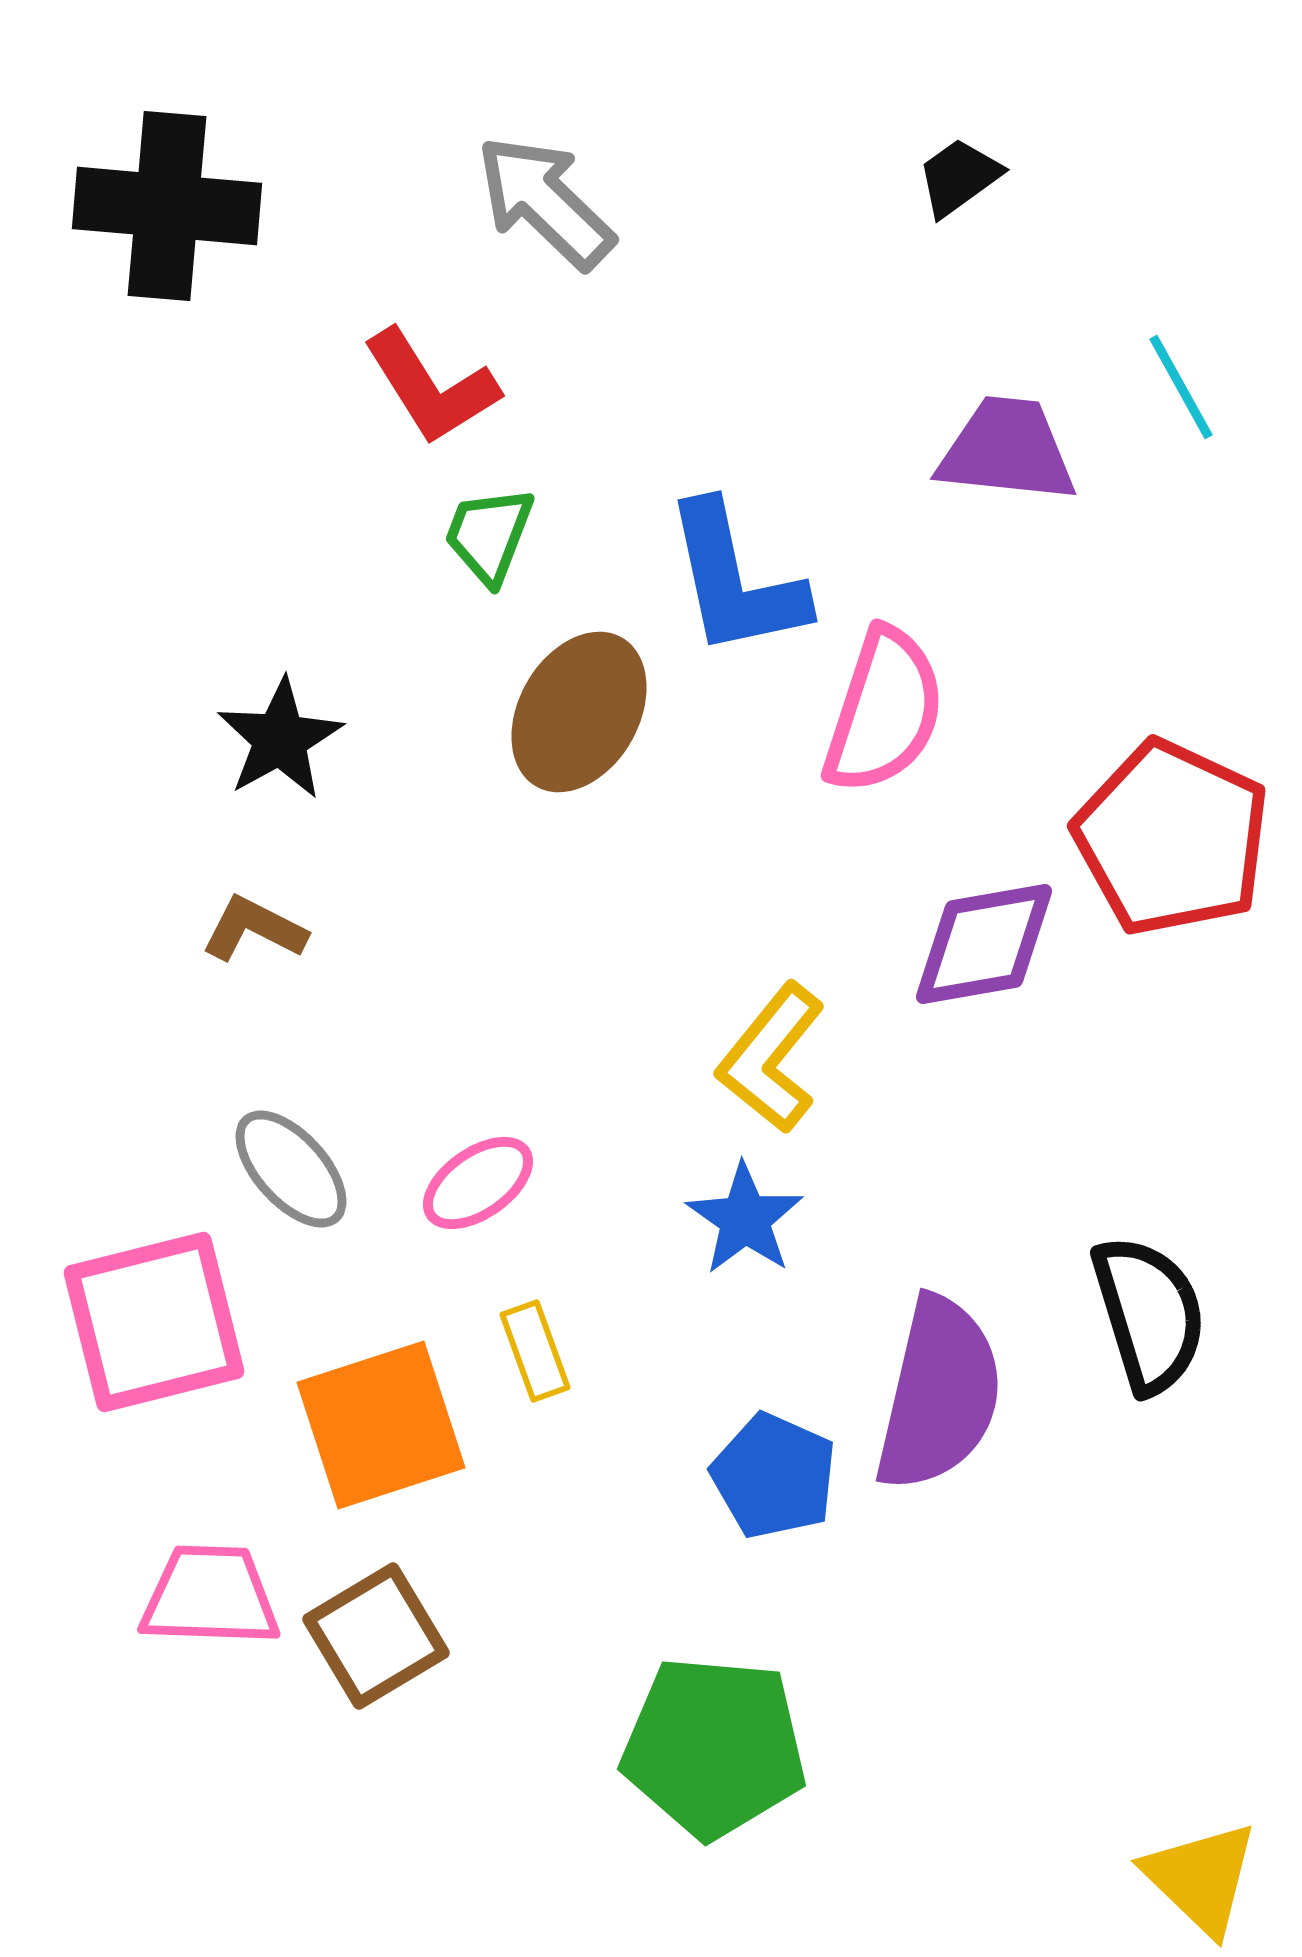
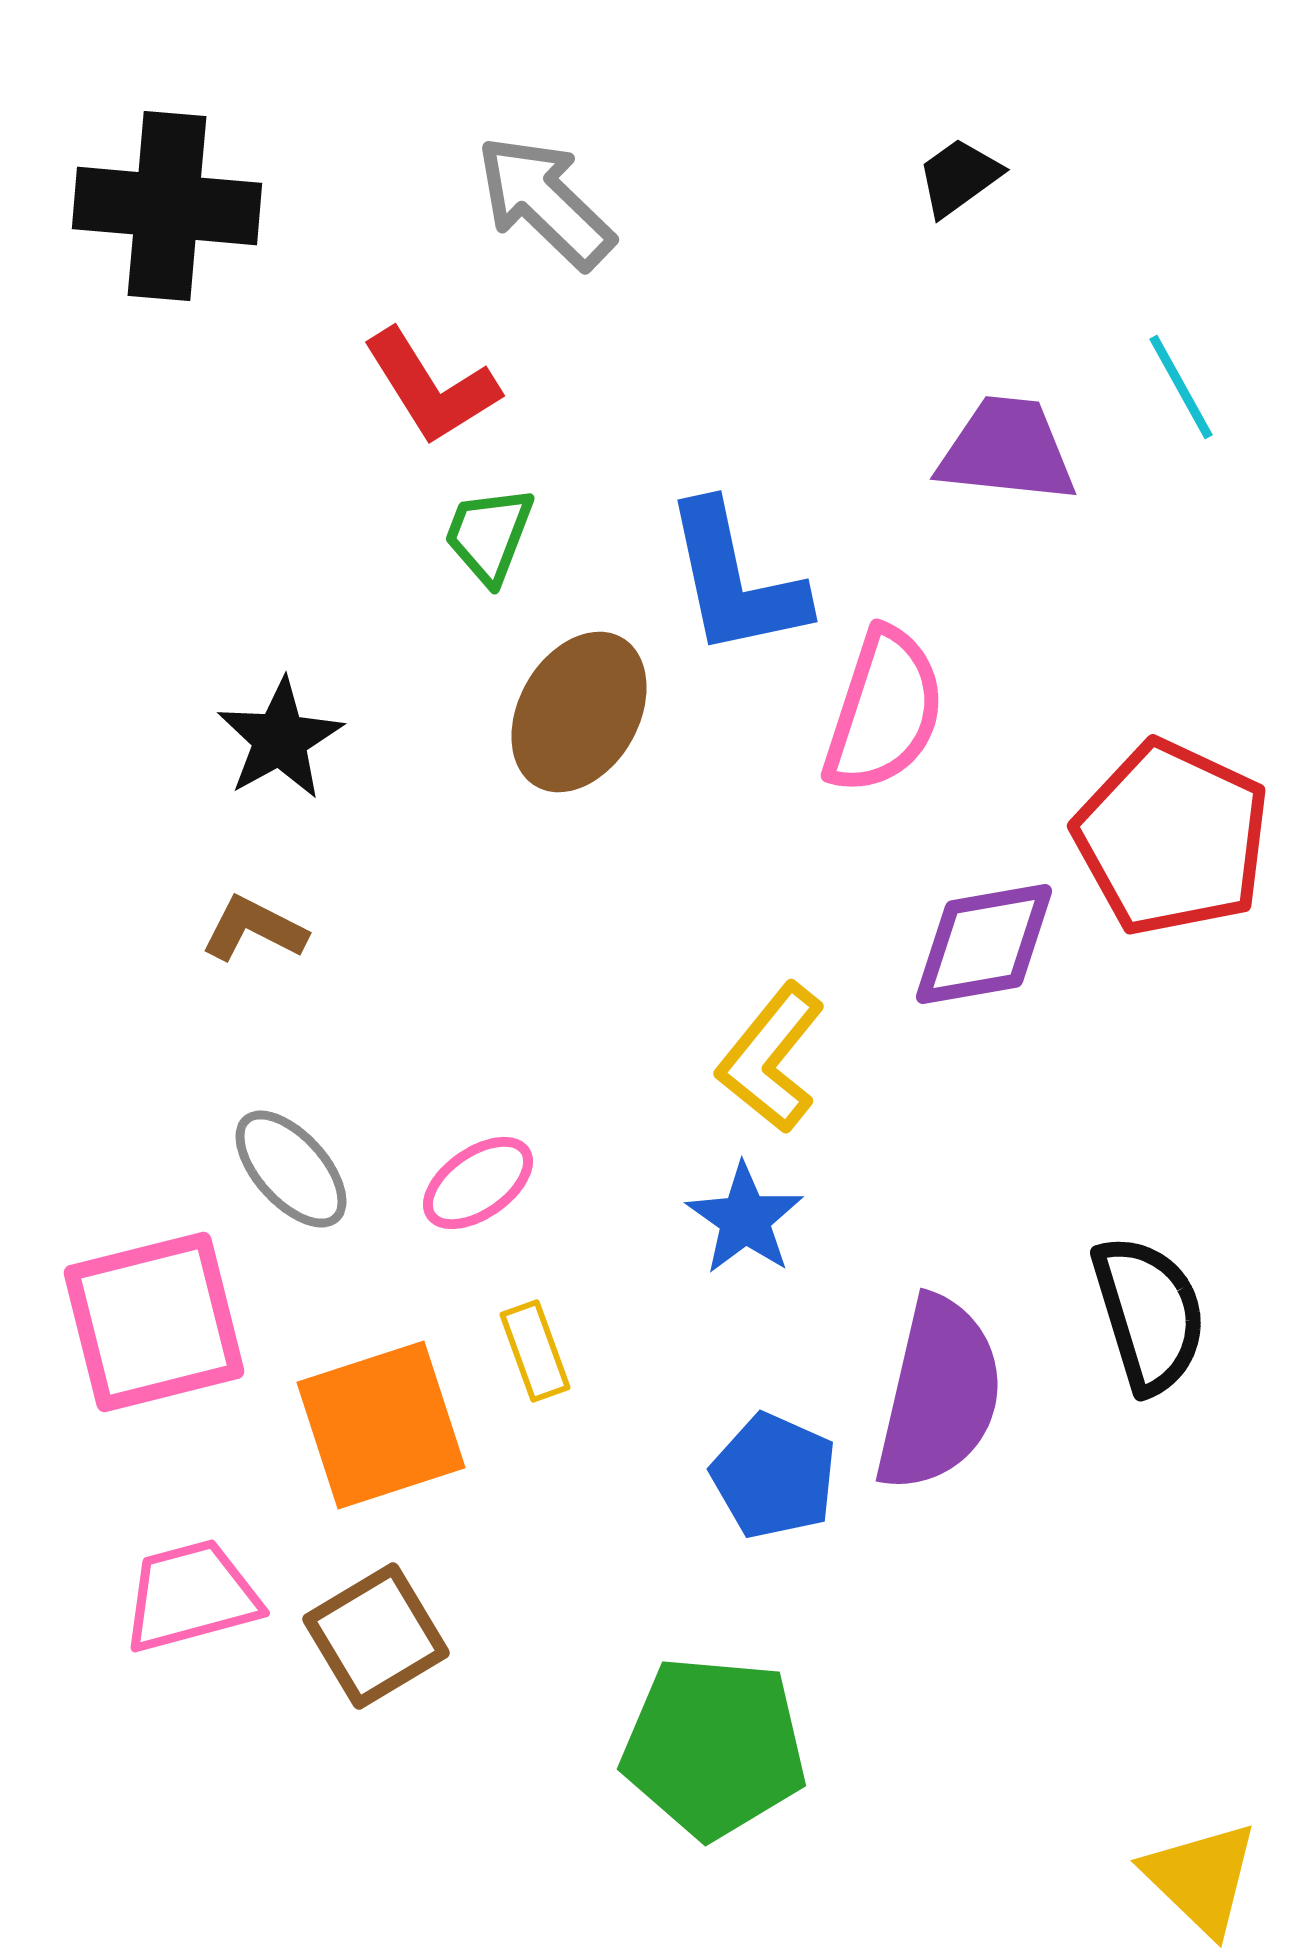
pink trapezoid: moved 19 px left; rotated 17 degrees counterclockwise
